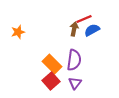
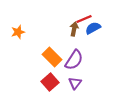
blue semicircle: moved 1 px right, 2 px up
purple semicircle: rotated 25 degrees clockwise
orange rectangle: moved 7 px up
red square: moved 1 px left, 1 px down
